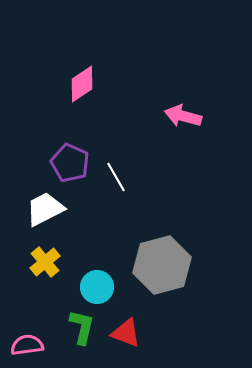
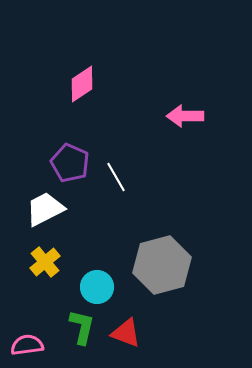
pink arrow: moved 2 px right; rotated 15 degrees counterclockwise
